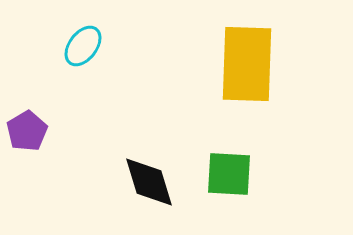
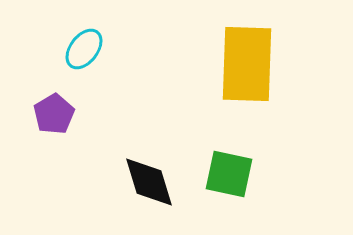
cyan ellipse: moved 1 px right, 3 px down
purple pentagon: moved 27 px right, 17 px up
green square: rotated 9 degrees clockwise
